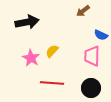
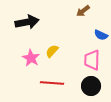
pink trapezoid: moved 4 px down
black circle: moved 2 px up
